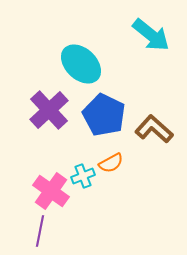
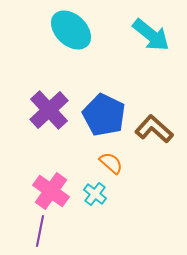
cyan ellipse: moved 10 px left, 34 px up
orange semicircle: rotated 110 degrees counterclockwise
cyan cross: moved 12 px right, 18 px down; rotated 30 degrees counterclockwise
